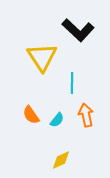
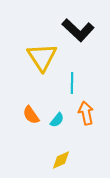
orange arrow: moved 2 px up
